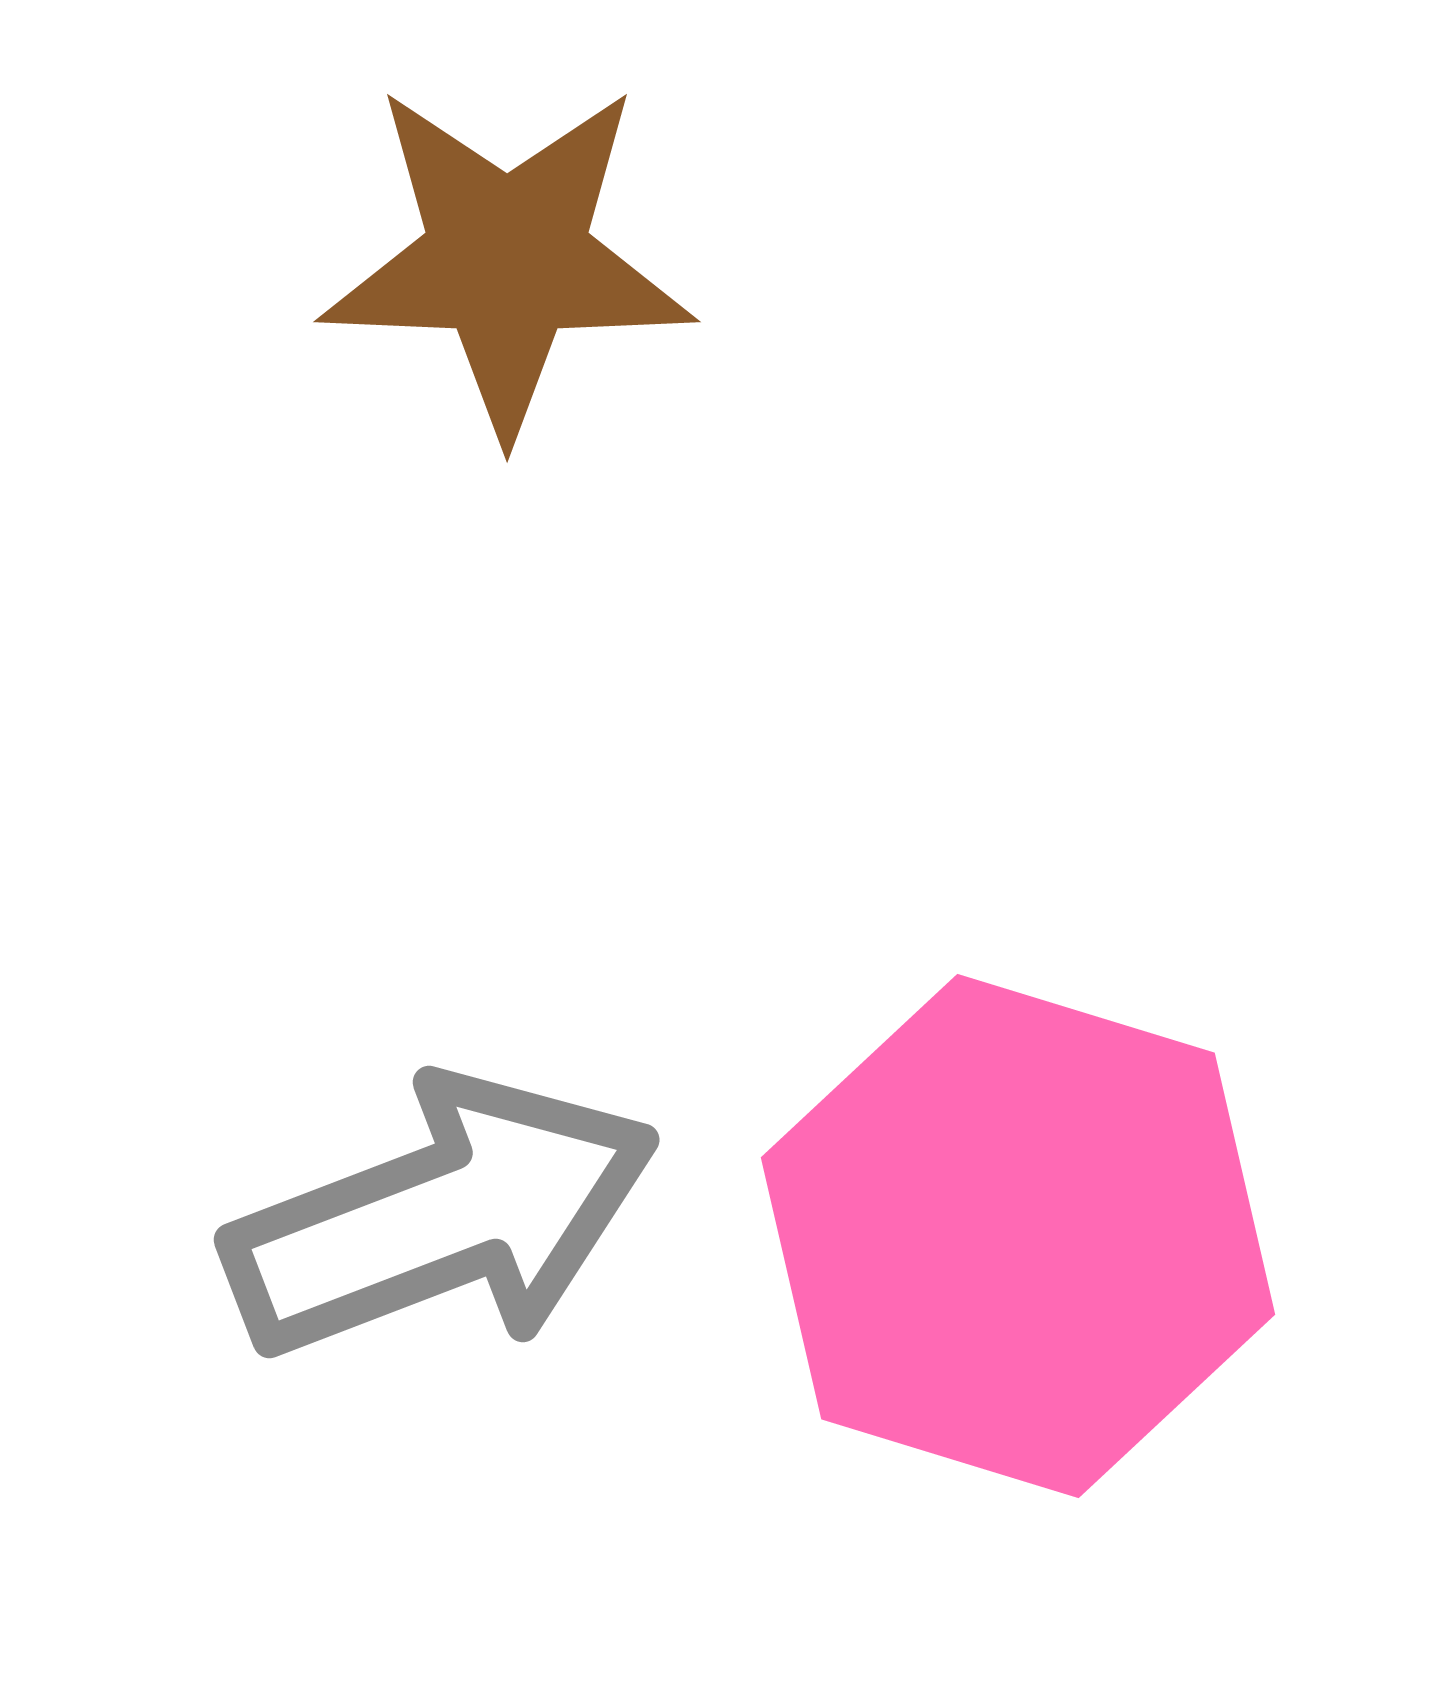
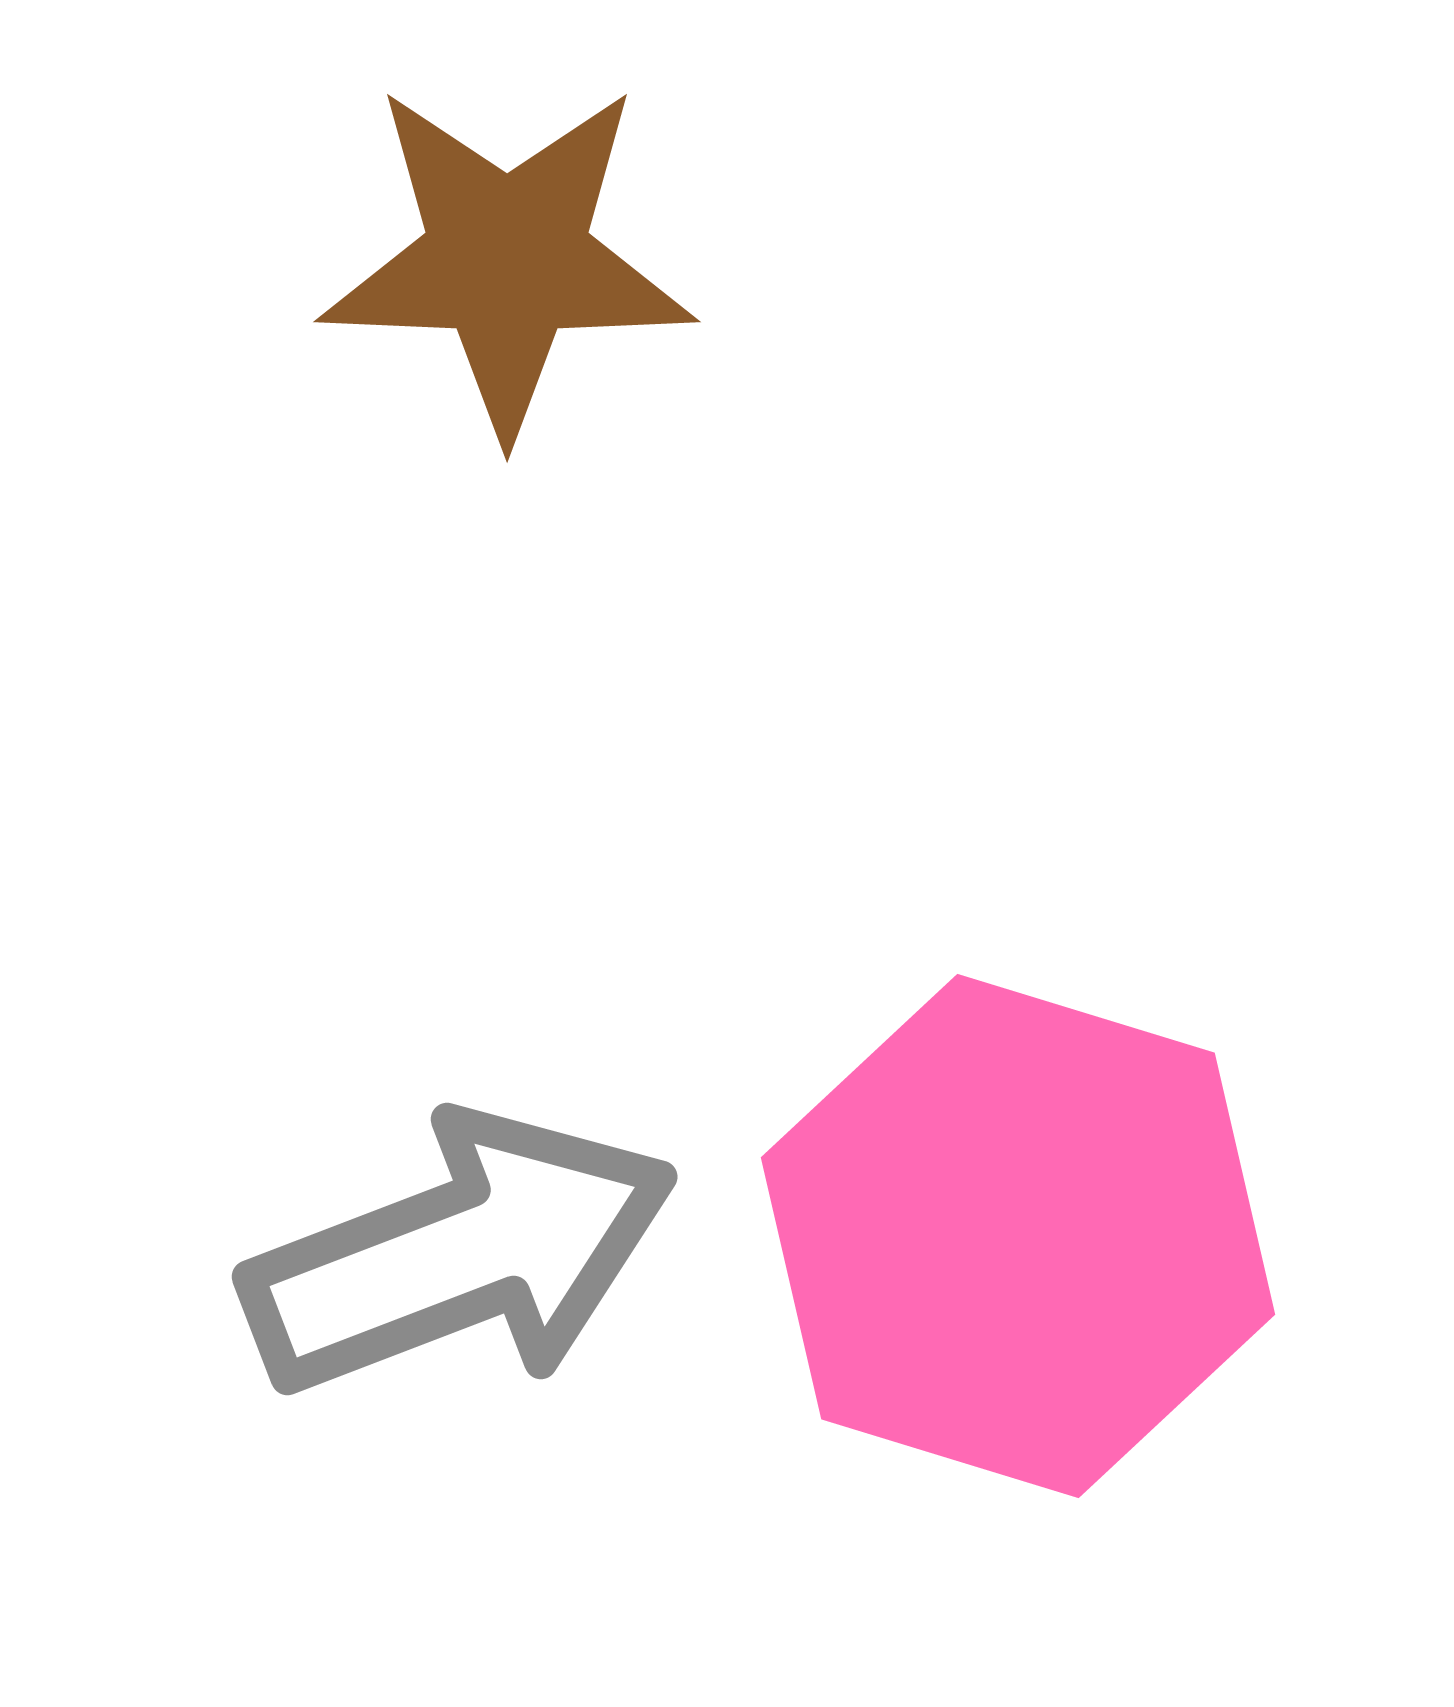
gray arrow: moved 18 px right, 37 px down
